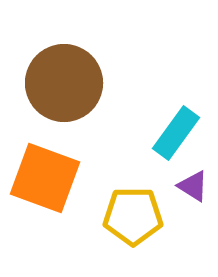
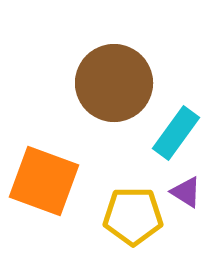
brown circle: moved 50 px right
orange square: moved 1 px left, 3 px down
purple triangle: moved 7 px left, 6 px down
